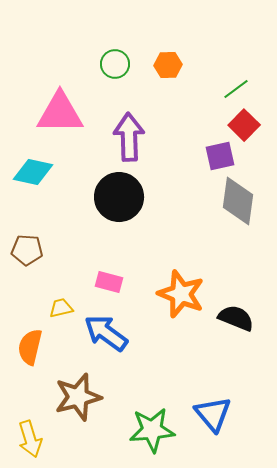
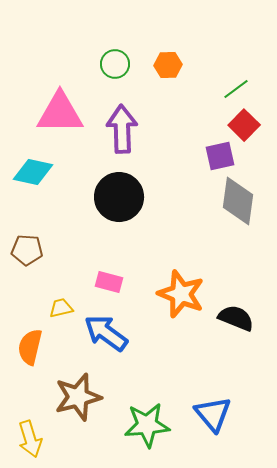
purple arrow: moved 7 px left, 8 px up
green star: moved 5 px left, 5 px up
